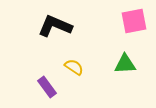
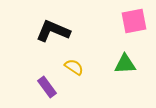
black L-shape: moved 2 px left, 5 px down
